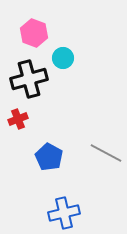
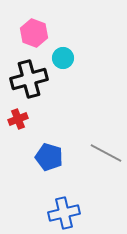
blue pentagon: rotated 12 degrees counterclockwise
